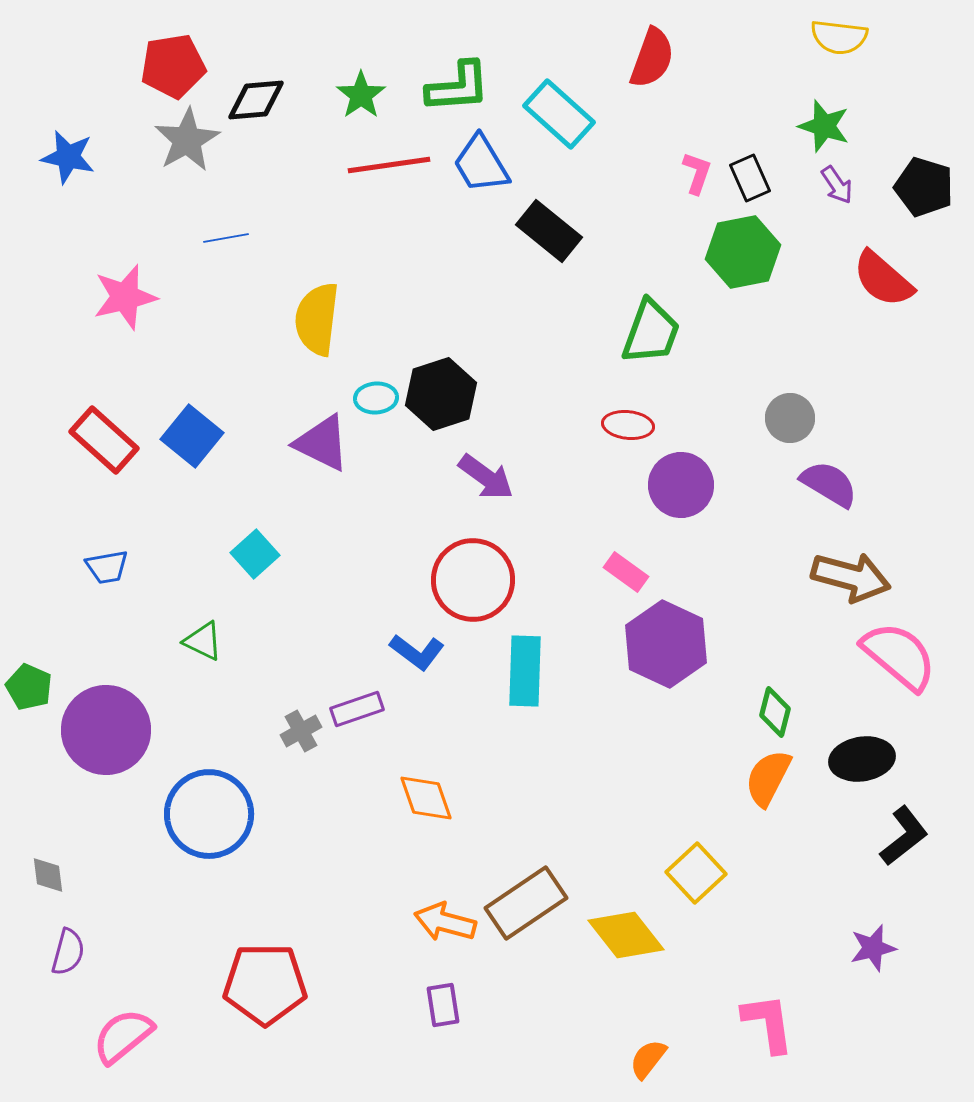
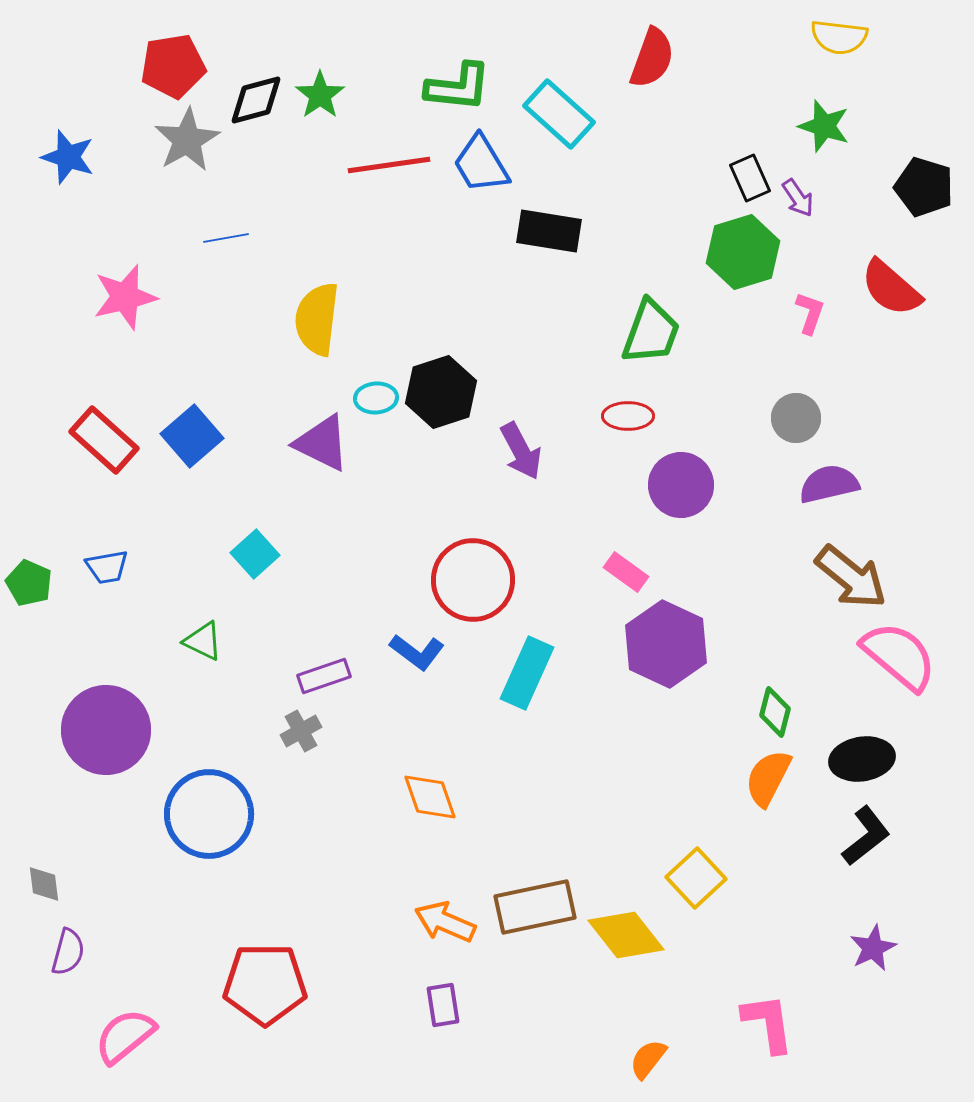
green L-shape at (458, 87): rotated 10 degrees clockwise
green star at (361, 95): moved 41 px left
black diamond at (256, 100): rotated 10 degrees counterclockwise
blue star at (68, 157): rotated 6 degrees clockwise
pink L-shape at (697, 173): moved 113 px right, 140 px down
purple arrow at (837, 185): moved 39 px left, 13 px down
black rectangle at (549, 231): rotated 30 degrees counterclockwise
green hexagon at (743, 252): rotated 6 degrees counterclockwise
red semicircle at (883, 279): moved 8 px right, 9 px down
black hexagon at (441, 394): moved 2 px up
gray circle at (790, 418): moved 6 px right
red ellipse at (628, 425): moved 9 px up; rotated 6 degrees counterclockwise
blue square at (192, 436): rotated 10 degrees clockwise
purple arrow at (486, 477): moved 35 px right, 26 px up; rotated 26 degrees clockwise
purple semicircle at (829, 484): rotated 44 degrees counterclockwise
brown arrow at (851, 577): rotated 24 degrees clockwise
cyan rectangle at (525, 671): moved 2 px right, 2 px down; rotated 22 degrees clockwise
green pentagon at (29, 687): moved 104 px up
purple rectangle at (357, 709): moved 33 px left, 33 px up
orange diamond at (426, 798): moved 4 px right, 1 px up
black L-shape at (904, 836): moved 38 px left
yellow square at (696, 873): moved 5 px down
gray diamond at (48, 875): moved 4 px left, 9 px down
brown rectangle at (526, 903): moved 9 px right, 4 px down; rotated 22 degrees clockwise
orange arrow at (445, 922): rotated 8 degrees clockwise
purple star at (873, 948): rotated 12 degrees counterclockwise
pink semicircle at (123, 1036): moved 2 px right
